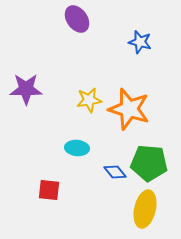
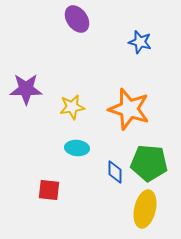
yellow star: moved 17 px left, 7 px down
blue diamond: rotated 40 degrees clockwise
